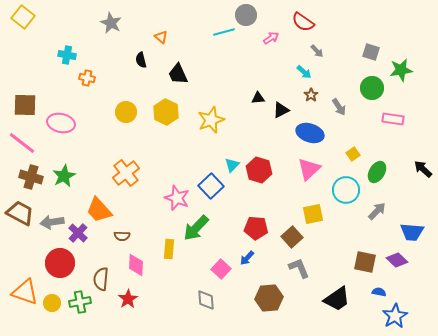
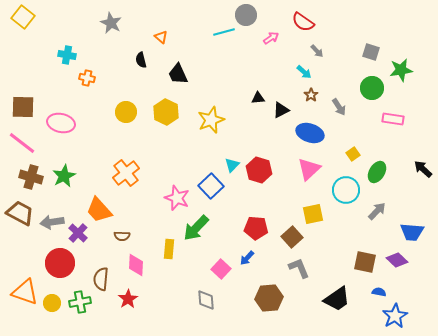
brown square at (25, 105): moved 2 px left, 2 px down
